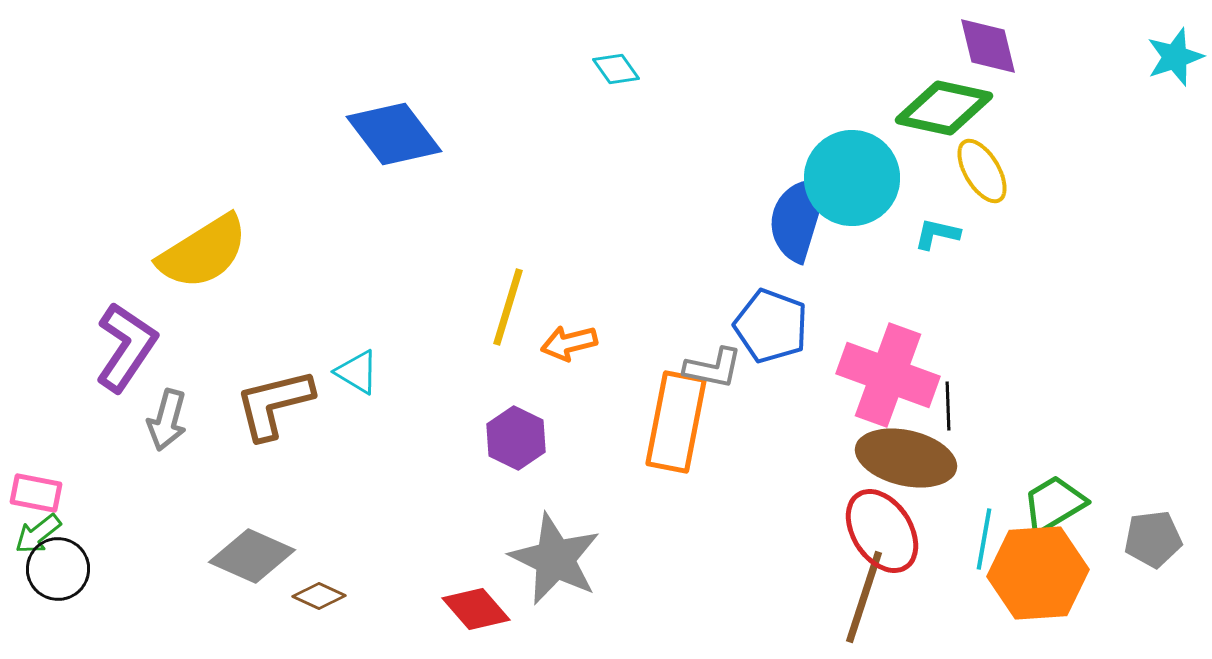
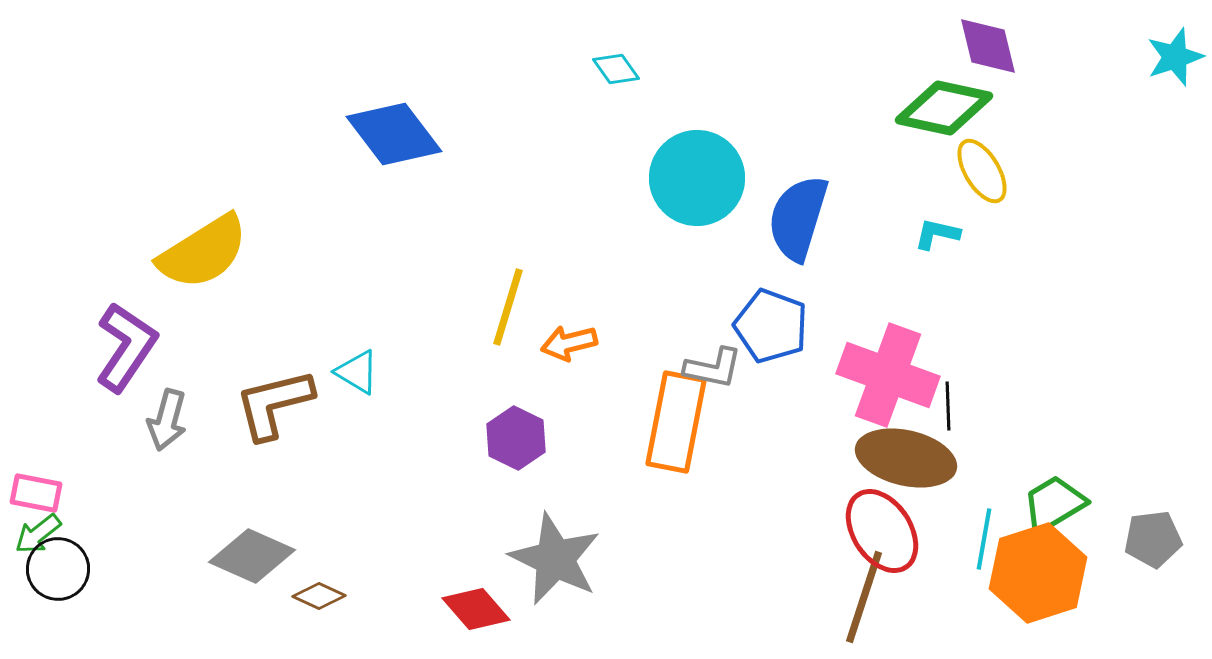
cyan circle: moved 155 px left
orange hexagon: rotated 14 degrees counterclockwise
